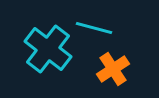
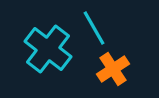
cyan line: rotated 45 degrees clockwise
